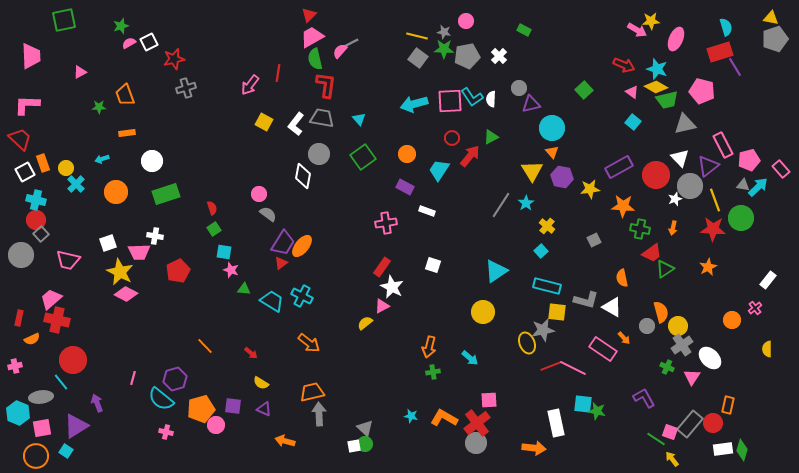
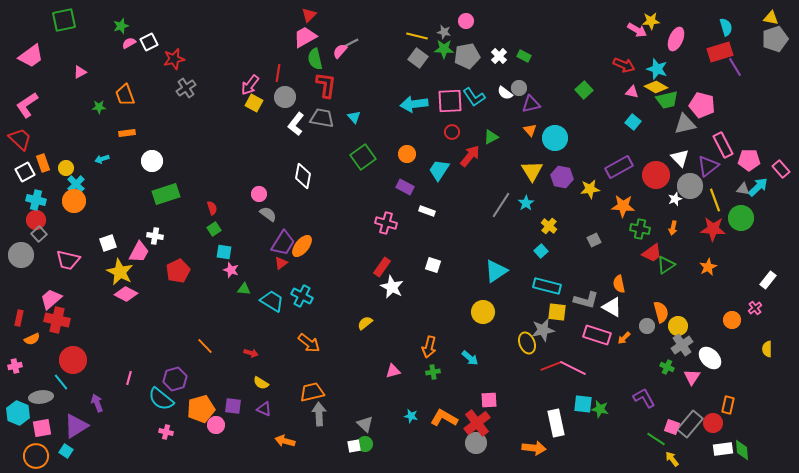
green rectangle at (524, 30): moved 26 px down
pink trapezoid at (312, 37): moved 7 px left
pink trapezoid at (31, 56): rotated 56 degrees clockwise
gray cross at (186, 88): rotated 18 degrees counterclockwise
pink pentagon at (702, 91): moved 14 px down
pink triangle at (632, 92): rotated 24 degrees counterclockwise
cyan L-shape at (472, 97): moved 2 px right
white semicircle at (491, 99): moved 14 px right, 6 px up; rotated 56 degrees counterclockwise
cyan arrow at (414, 104): rotated 8 degrees clockwise
pink L-shape at (27, 105): rotated 36 degrees counterclockwise
cyan triangle at (359, 119): moved 5 px left, 2 px up
yellow square at (264, 122): moved 10 px left, 19 px up
cyan circle at (552, 128): moved 3 px right, 10 px down
red circle at (452, 138): moved 6 px up
orange triangle at (552, 152): moved 22 px left, 22 px up
gray circle at (319, 154): moved 34 px left, 57 px up
pink pentagon at (749, 160): rotated 15 degrees clockwise
gray triangle at (743, 185): moved 4 px down
orange circle at (116, 192): moved 42 px left, 9 px down
pink cross at (386, 223): rotated 25 degrees clockwise
yellow cross at (547, 226): moved 2 px right
gray square at (41, 234): moved 2 px left
pink trapezoid at (139, 252): rotated 60 degrees counterclockwise
green triangle at (665, 269): moved 1 px right, 4 px up
orange semicircle at (622, 278): moved 3 px left, 6 px down
pink triangle at (382, 306): moved 11 px right, 65 px down; rotated 14 degrees clockwise
orange arrow at (624, 338): rotated 88 degrees clockwise
pink rectangle at (603, 349): moved 6 px left, 14 px up; rotated 16 degrees counterclockwise
red arrow at (251, 353): rotated 24 degrees counterclockwise
pink line at (133, 378): moved 4 px left
green star at (597, 411): moved 3 px right, 2 px up
gray triangle at (365, 428): moved 4 px up
pink square at (670, 432): moved 2 px right, 5 px up
green diamond at (742, 450): rotated 20 degrees counterclockwise
